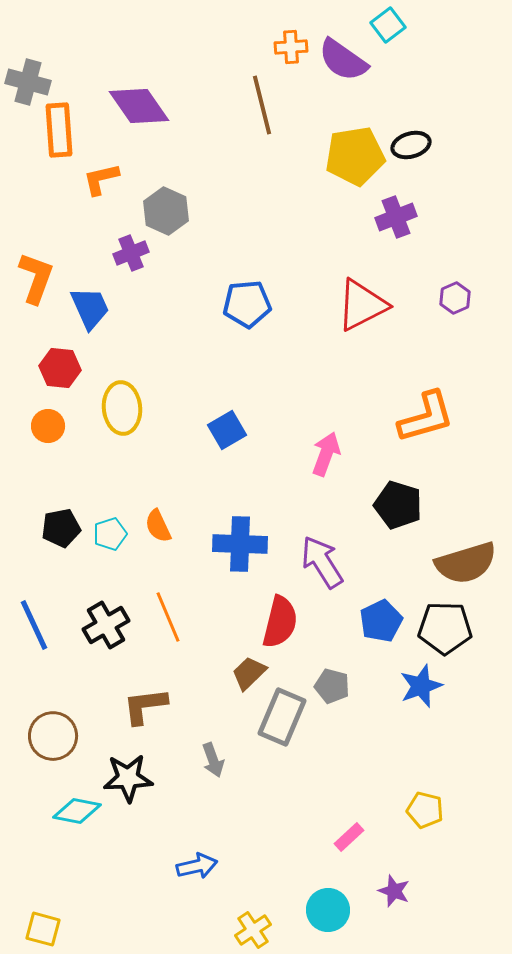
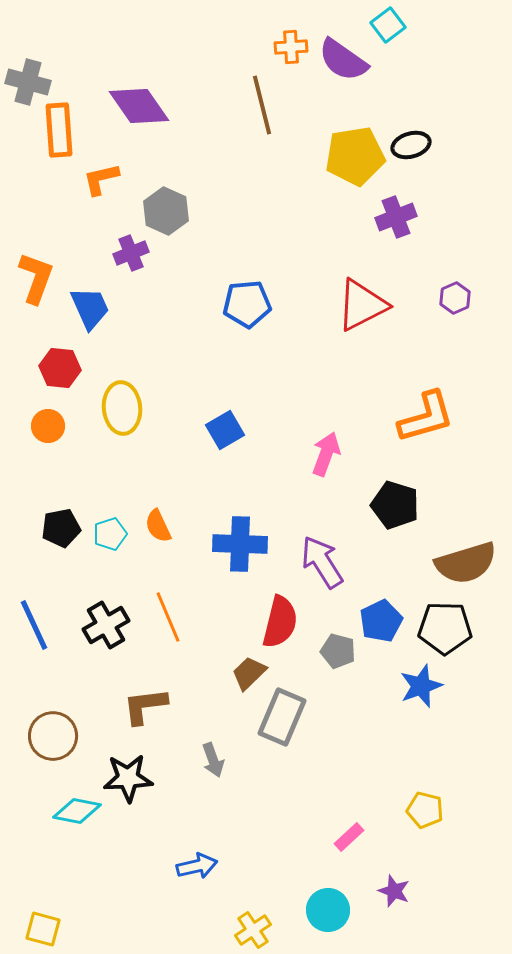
blue square at (227, 430): moved 2 px left
black pentagon at (398, 505): moved 3 px left
gray pentagon at (332, 686): moved 6 px right, 35 px up
